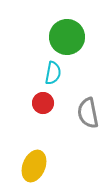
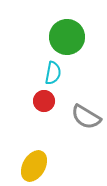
red circle: moved 1 px right, 2 px up
gray semicircle: moved 2 px left, 4 px down; rotated 48 degrees counterclockwise
yellow ellipse: rotated 8 degrees clockwise
